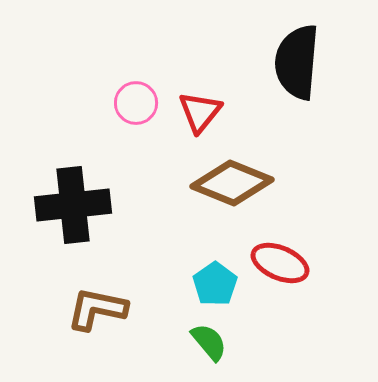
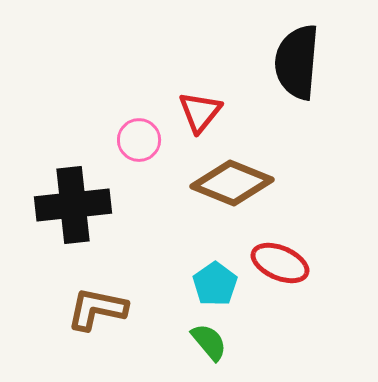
pink circle: moved 3 px right, 37 px down
